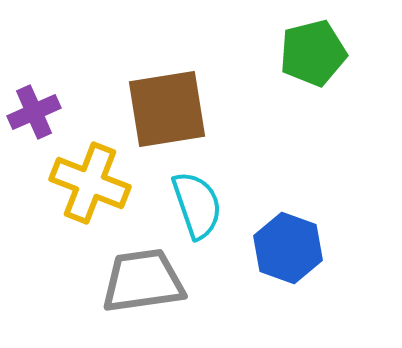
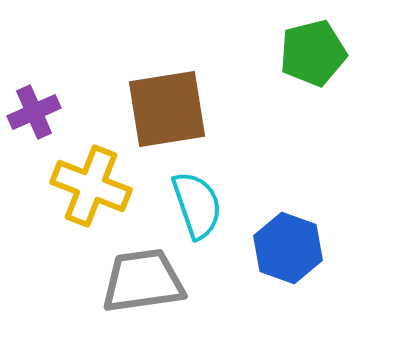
yellow cross: moved 1 px right, 3 px down
